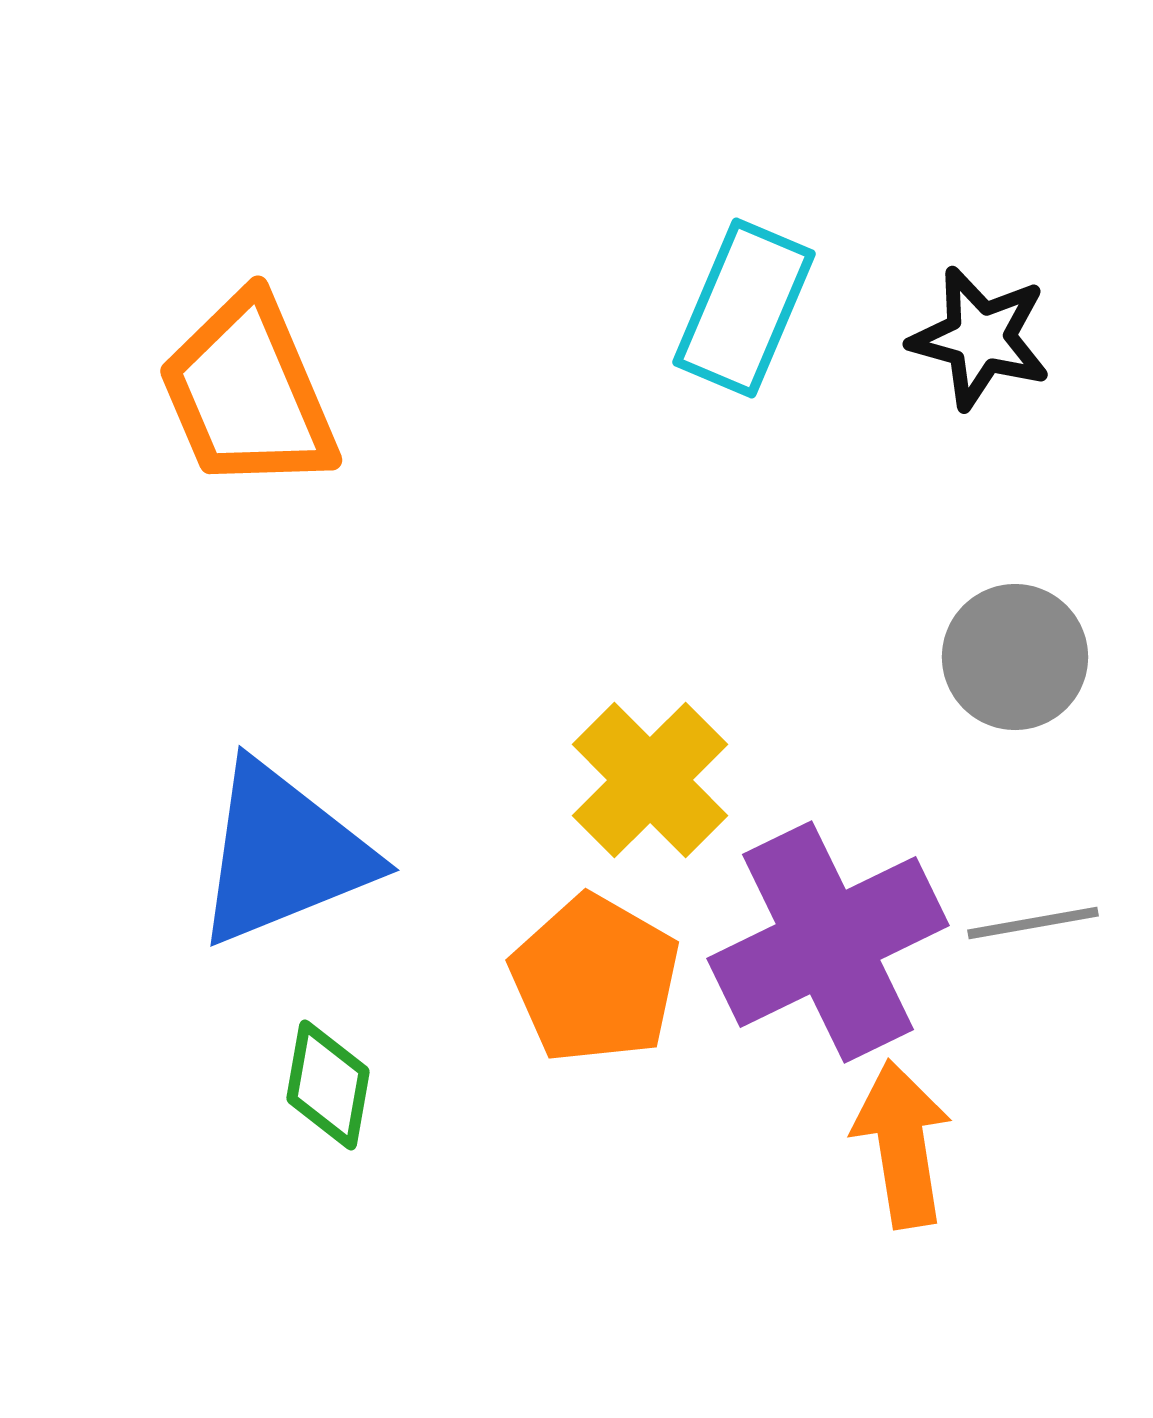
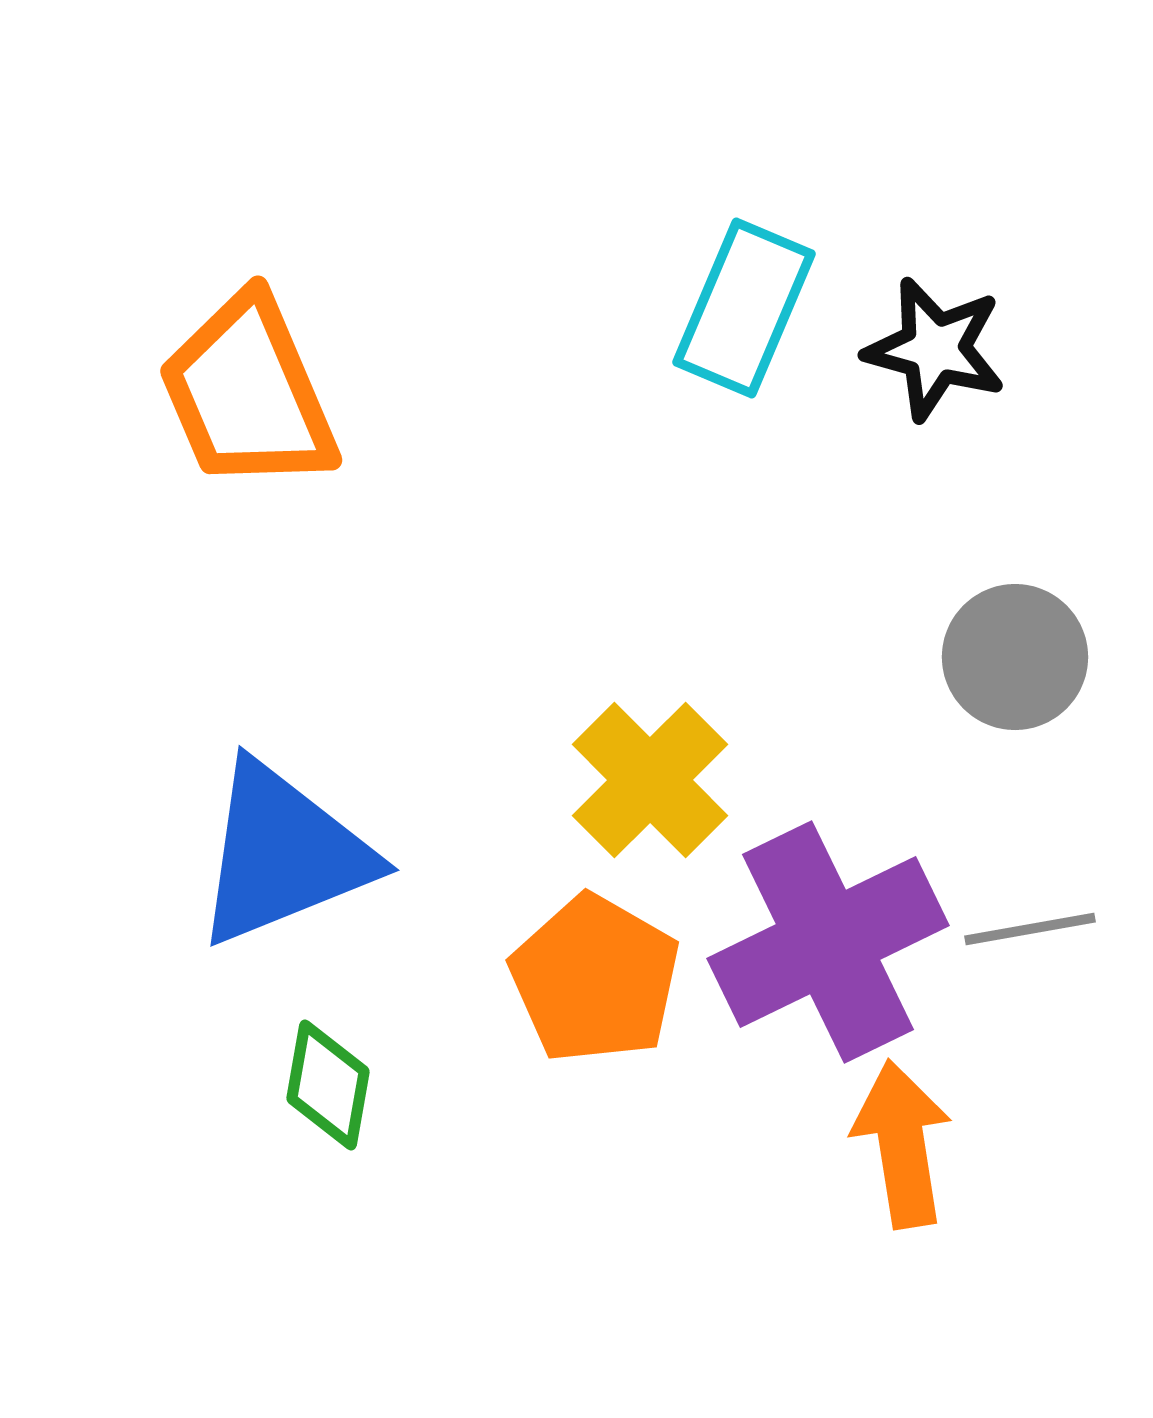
black star: moved 45 px left, 11 px down
gray line: moved 3 px left, 6 px down
